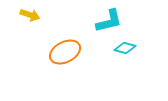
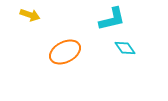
cyan L-shape: moved 3 px right, 2 px up
cyan diamond: rotated 40 degrees clockwise
